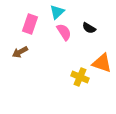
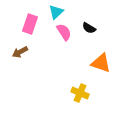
cyan triangle: moved 1 px left
orange triangle: moved 1 px left
yellow cross: moved 16 px down
